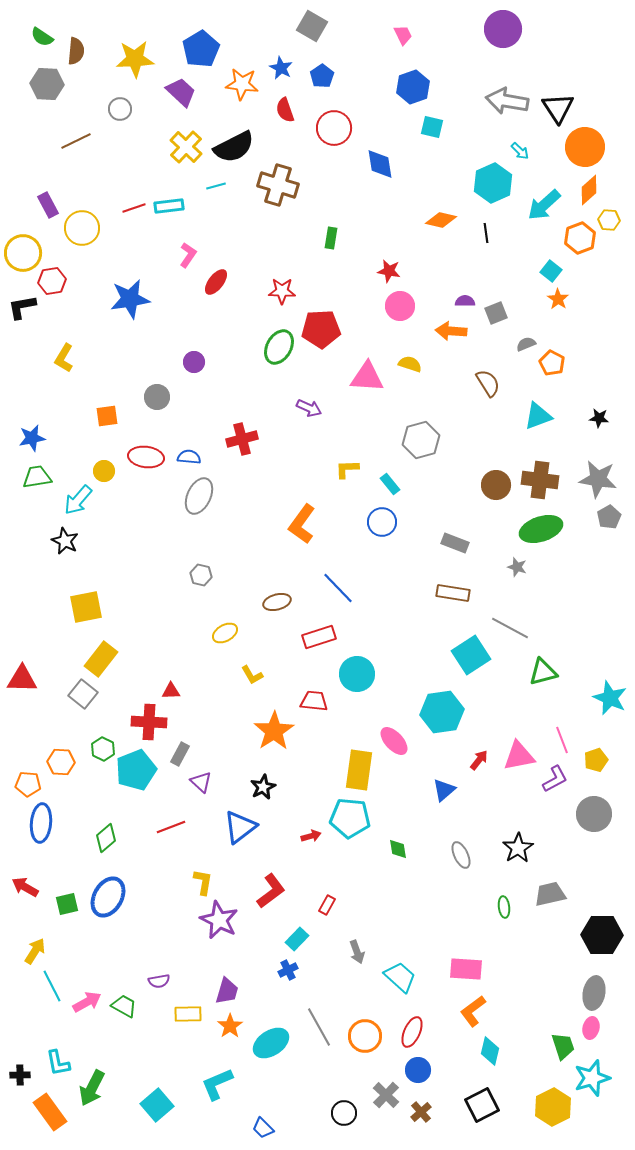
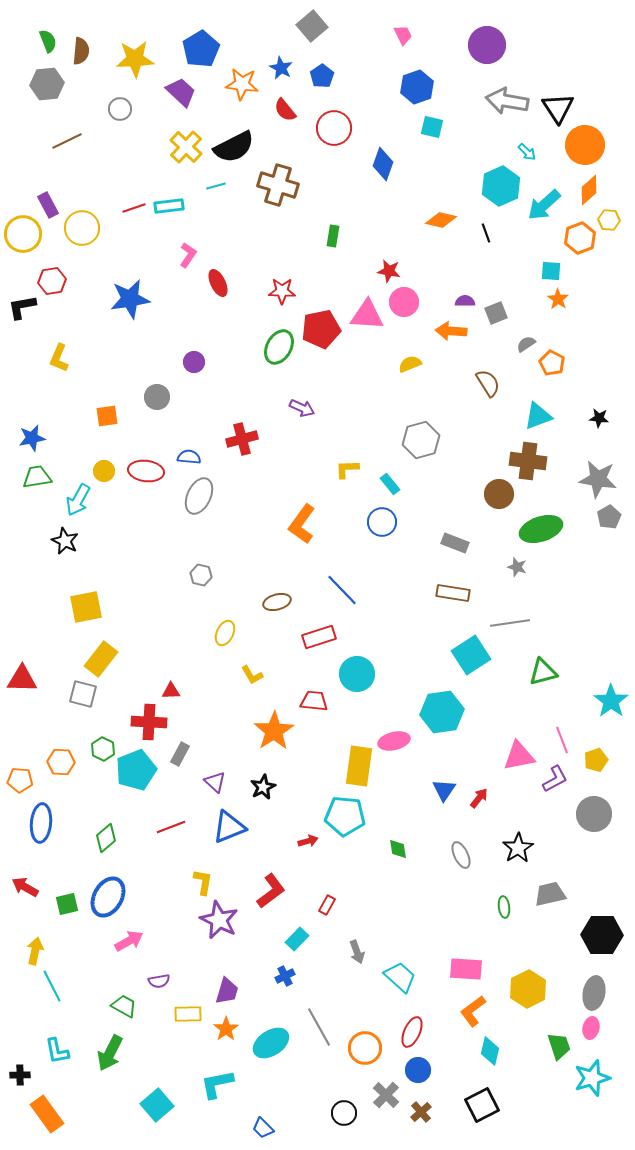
gray square at (312, 26): rotated 20 degrees clockwise
purple circle at (503, 29): moved 16 px left, 16 px down
green semicircle at (42, 37): moved 6 px right, 4 px down; rotated 145 degrees counterclockwise
brown semicircle at (76, 51): moved 5 px right
gray hexagon at (47, 84): rotated 8 degrees counterclockwise
blue hexagon at (413, 87): moved 4 px right
red semicircle at (285, 110): rotated 20 degrees counterclockwise
brown line at (76, 141): moved 9 px left
orange circle at (585, 147): moved 2 px up
cyan arrow at (520, 151): moved 7 px right, 1 px down
blue diamond at (380, 164): moved 3 px right; rotated 28 degrees clockwise
cyan hexagon at (493, 183): moved 8 px right, 3 px down
black line at (486, 233): rotated 12 degrees counterclockwise
green rectangle at (331, 238): moved 2 px right, 2 px up
yellow circle at (23, 253): moved 19 px up
cyan square at (551, 271): rotated 35 degrees counterclockwise
red ellipse at (216, 282): moved 2 px right, 1 px down; rotated 64 degrees counterclockwise
pink circle at (400, 306): moved 4 px right, 4 px up
red pentagon at (321, 329): rotated 9 degrees counterclockwise
gray semicircle at (526, 344): rotated 12 degrees counterclockwise
yellow L-shape at (64, 358): moved 5 px left; rotated 8 degrees counterclockwise
yellow semicircle at (410, 364): rotated 40 degrees counterclockwise
pink triangle at (367, 377): moved 62 px up
purple arrow at (309, 408): moved 7 px left
red ellipse at (146, 457): moved 14 px down
brown cross at (540, 480): moved 12 px left, 19 px up
brown circle at (496, 485): moved 3 px right, 9 px down
cyan arrow at (78, 500): rotated 12 degrees counterclockwise
blue line at (338, 588): moved 4 px right, 2 px down
gray line at (510, 628): moved 5 px up; rotated 36 degrees counterclockwise
yellow ellipse at (225, 633): rotated 35 degrees counterclockwise
gray square at (83, 694): rotated 24 degrees counterclockwise
cyan star at (610, 698): moved 1 px right, 3 px down; rotated 12 degrees clockwise
pink ellipse at (394, 741): rotated 60 degrees counterclockwise
red arrow at (479, 760): moved 38 px down
yellow rectangle at (359, 770): moved 4 px up
purple triangle at (201, 782): moved 14 px right
orange pentagon at (28, 784): moved 8 px left, 4 px up
blue triangle at (444, 790): rotated 15 degrees counterclockwise
cyan pentagon at (350, 818): moved 5 px left, 2 px up
blue triangle at (240, 827): moved 11 px left; rotated 15 degrees clockwise
red arrow at (311, 836): moved 3 px left, 5 px down
yellow arrow at (35, 951): rotated 20 degrees counterclockwise
blue cross at (288, 970): moved 3 px left, 6 px down
pink arrow at (87, 1002): moved 42 px right, 61 px up
orange star at (230, 1026): moved 4 px left, 3 px down
orange circle at (365, 1036): moved 12 px down
green trapezoid at (563, 1046): moved 4 px left
cyan L-shape at (58, 1063): moved 1 px left, 12 px up
cyan L-shape at (217, 1084): rotated 12 degrees clockwise
green arrow at (92, 1088): moved 18 px right, 35 px up
yellow hexagon at (553, 1107): moved 25 px left, 118 px up
orange rectangle at (50, 1112): moved 3 px left, 2 px down
